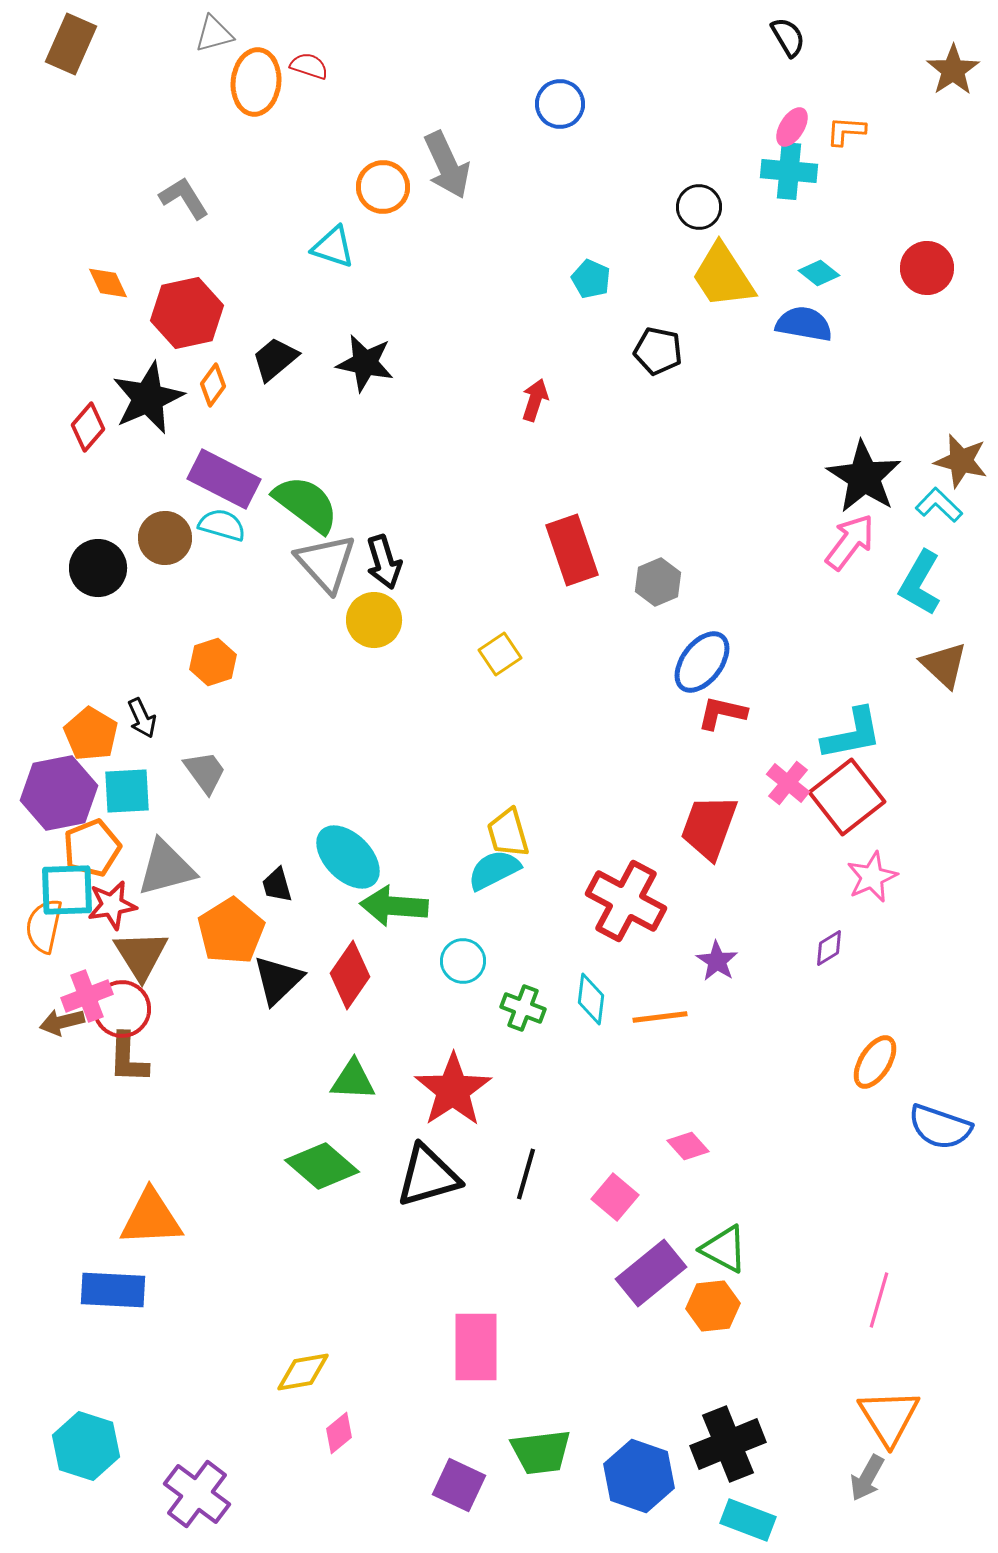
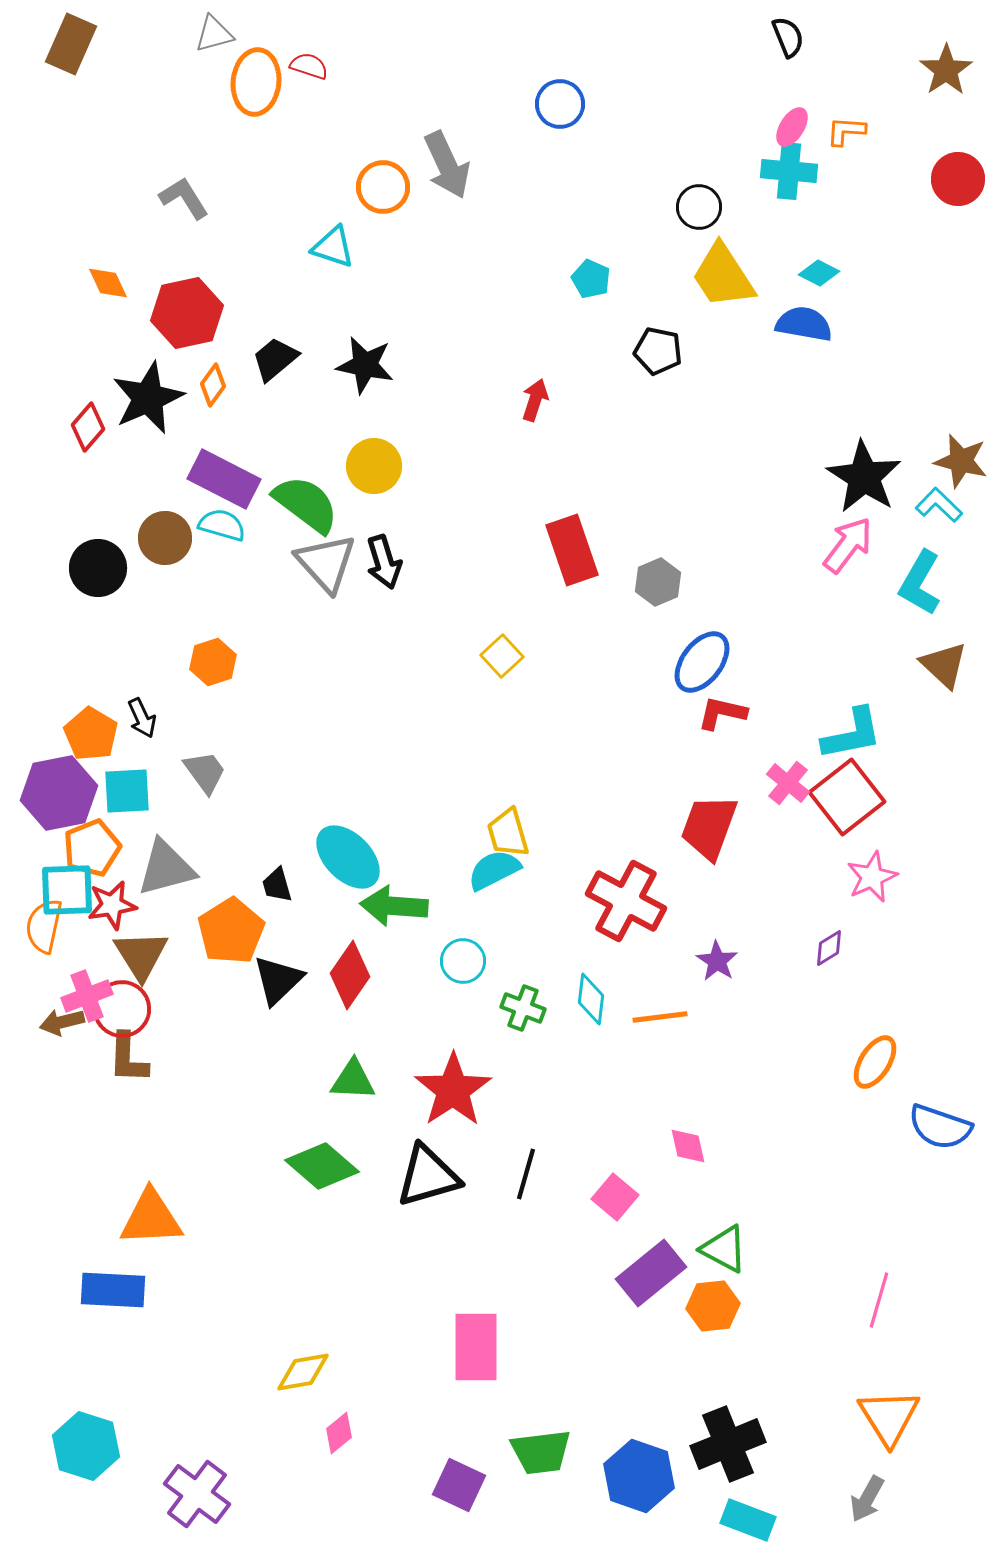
black semicircle at (788, 37): rotated 9 degrees clockwise
brown star at (953, 70): moved 7 px left
red circle at (927, 268): moved 31 px right, 89 px up
cyan diamond at (819, 273): rotated 12 degrees counterclockwise
black star at (365, 363): moved 2 px down
pink arrow at (850, 542): moved 2 px left, 3 px down
yellow circle at (374, 620): moved 154 px up
yellow square at (500, 654): moved 2 px right, 2 px down; rotated 9 degrees counterclockwise
pink diamond at (688, 1146): rotated 30 degrees clockwise
gray arrow at (867, 1478): moved 21 px down
